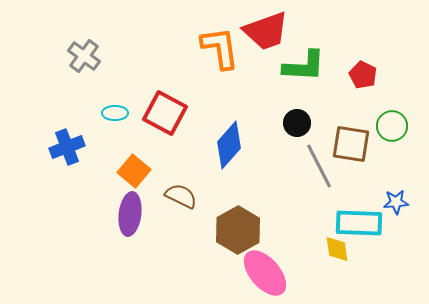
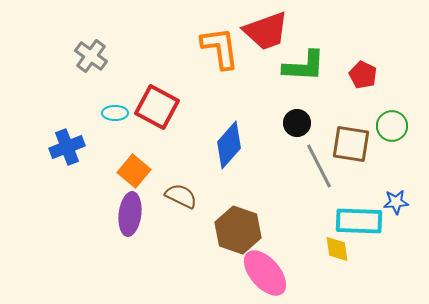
gray cross: moved 7 px right
red square: moved 8 px left, 6 px up
cyan rectangle: moved 2 px up
brown hexagon: rotated 12 degrees counterclockwise
